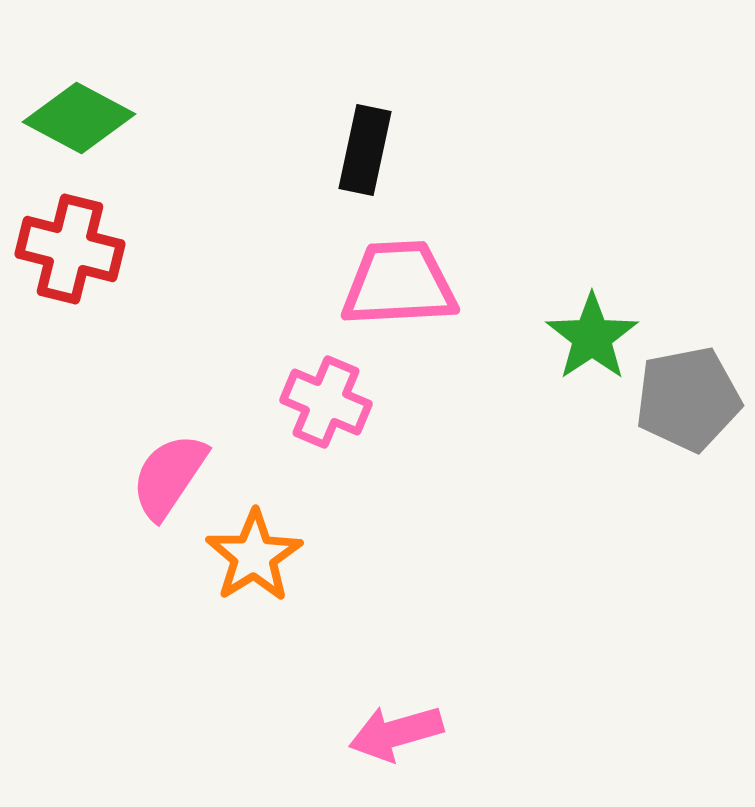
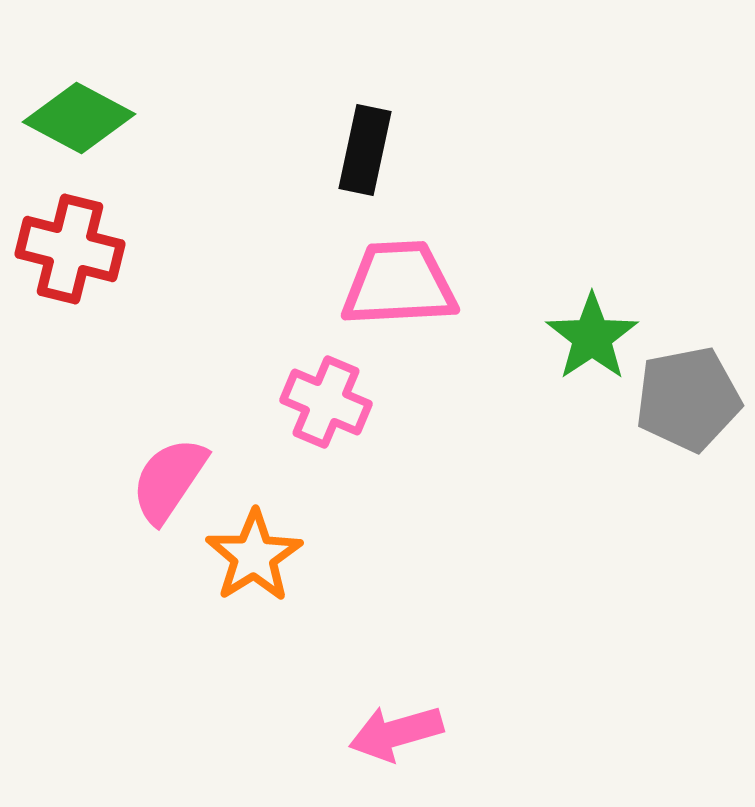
pink semicircle: moved 4 px down
